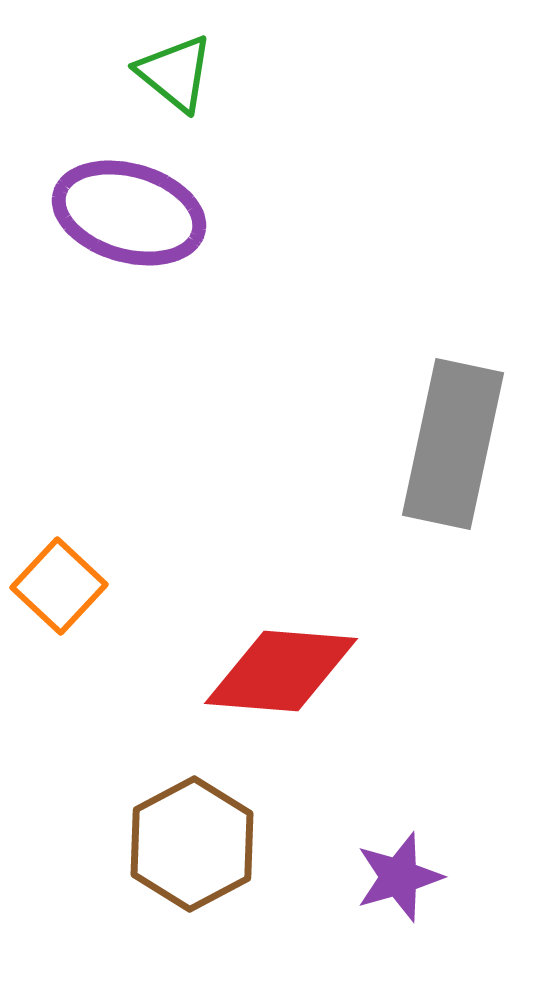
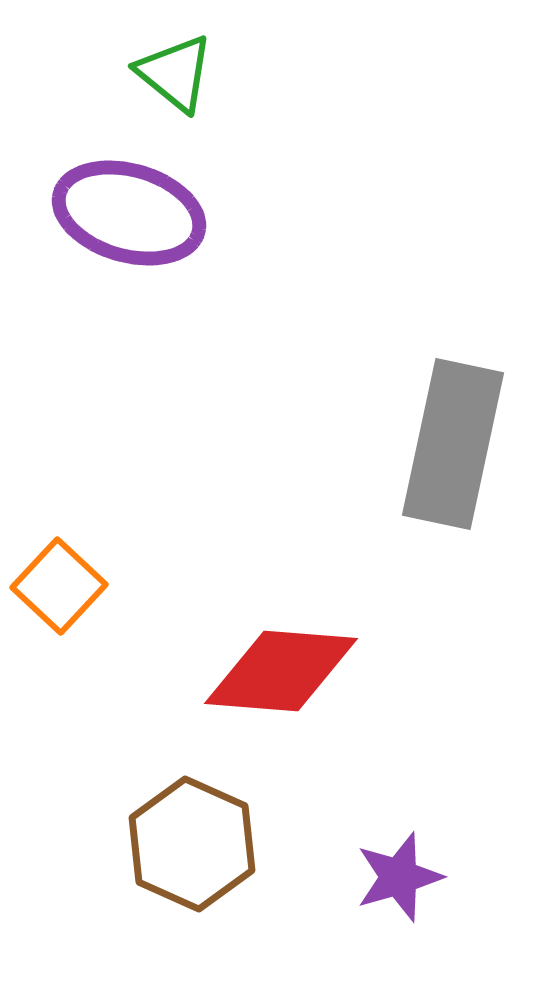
brown hexagon: rotated 8 degrees counterclockwise
